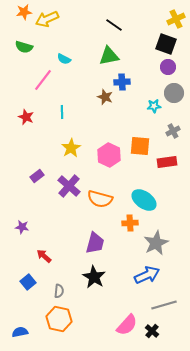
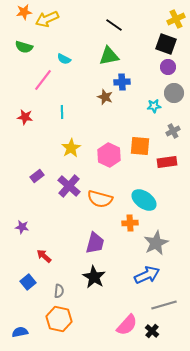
red star: moved 1 px left; rotated 14 degrees counterclockwise
